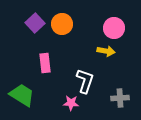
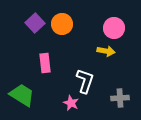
pink star: rotated 21 degrees clockwise
